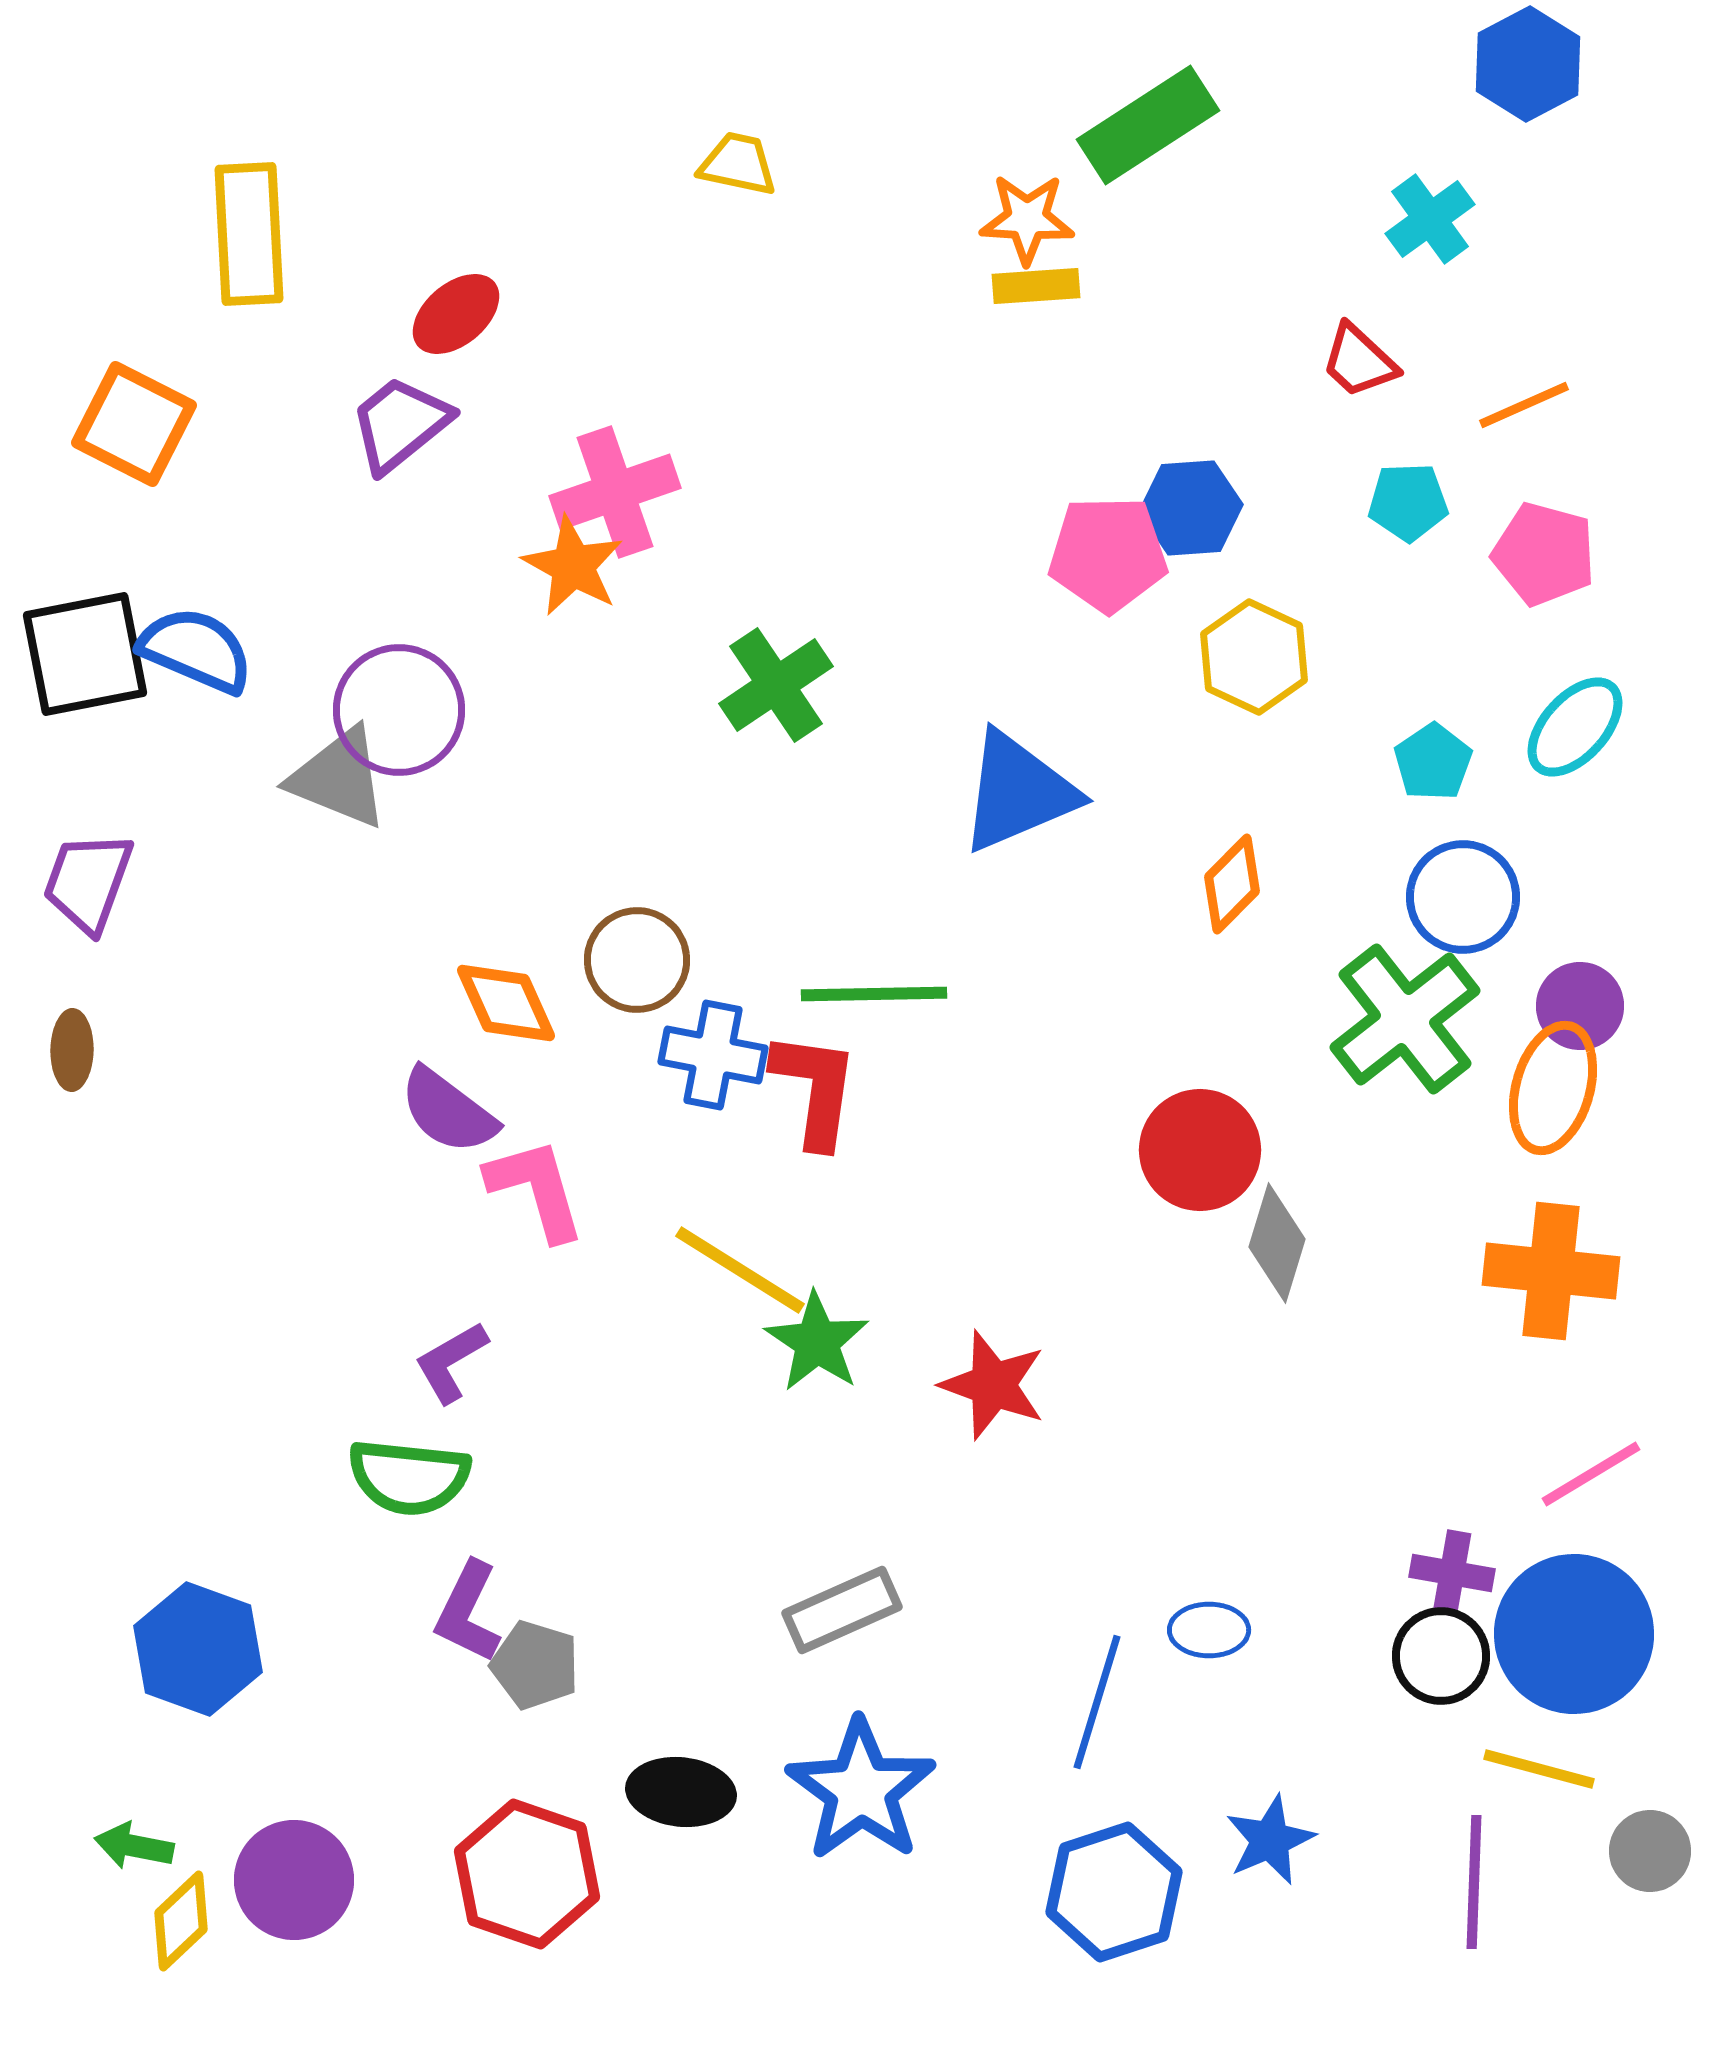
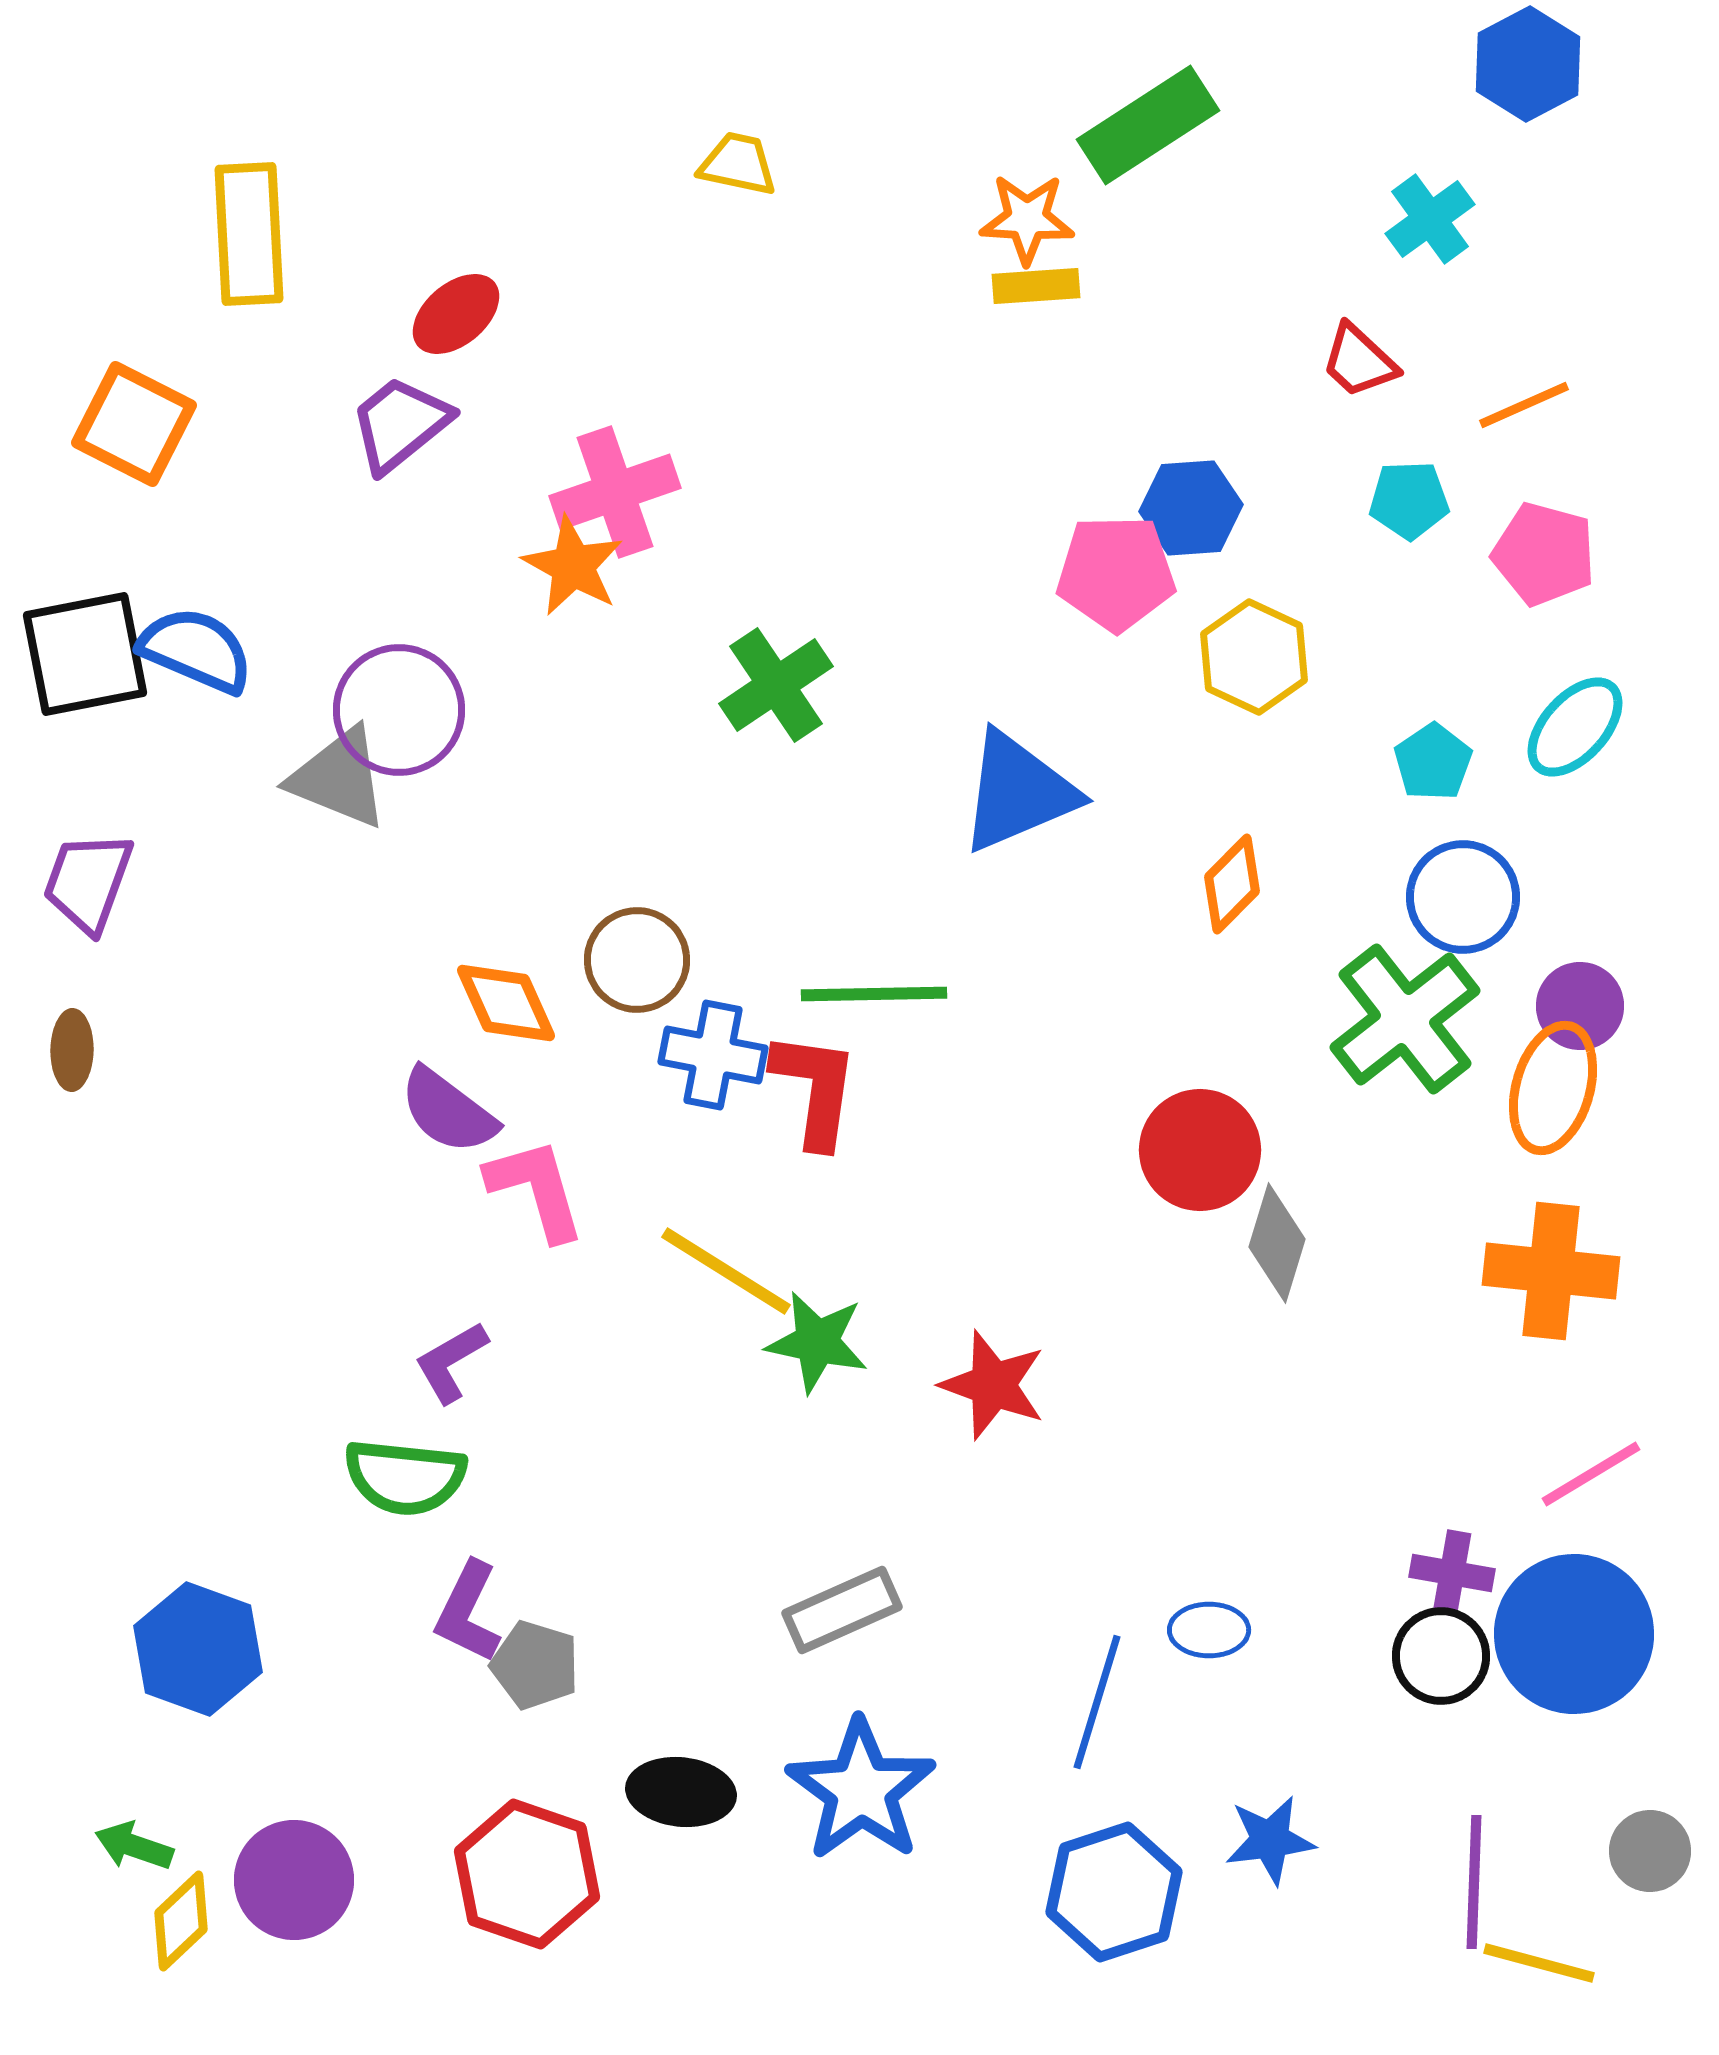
cyan pentagon at (1408, 502): moved 1 px right, 2 px up
pink pentagon at (1108, 554): moved 8 px right, 19 px down
yellow line at (740, 1270): moved 14 px left, 1 px down
green star at (817, 1342): rotated 22 degrees counterclockwise
green semicircle at (409, 1477): moved 4 px left
yellow line at (1539, 1769): moved 194 px down
blue star at (1270, 1840): rotated 16 degrees clockwise
green arrow at (134, 1846): rotated 8 degrees clockwise
